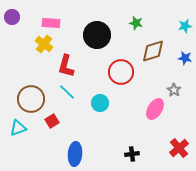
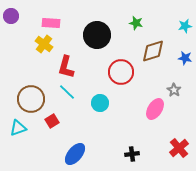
purple circle: moved 1 px left, 1 px up
red L-shape: moved 1 px down
blue ellipse: rotated 35 degrees clockwise
